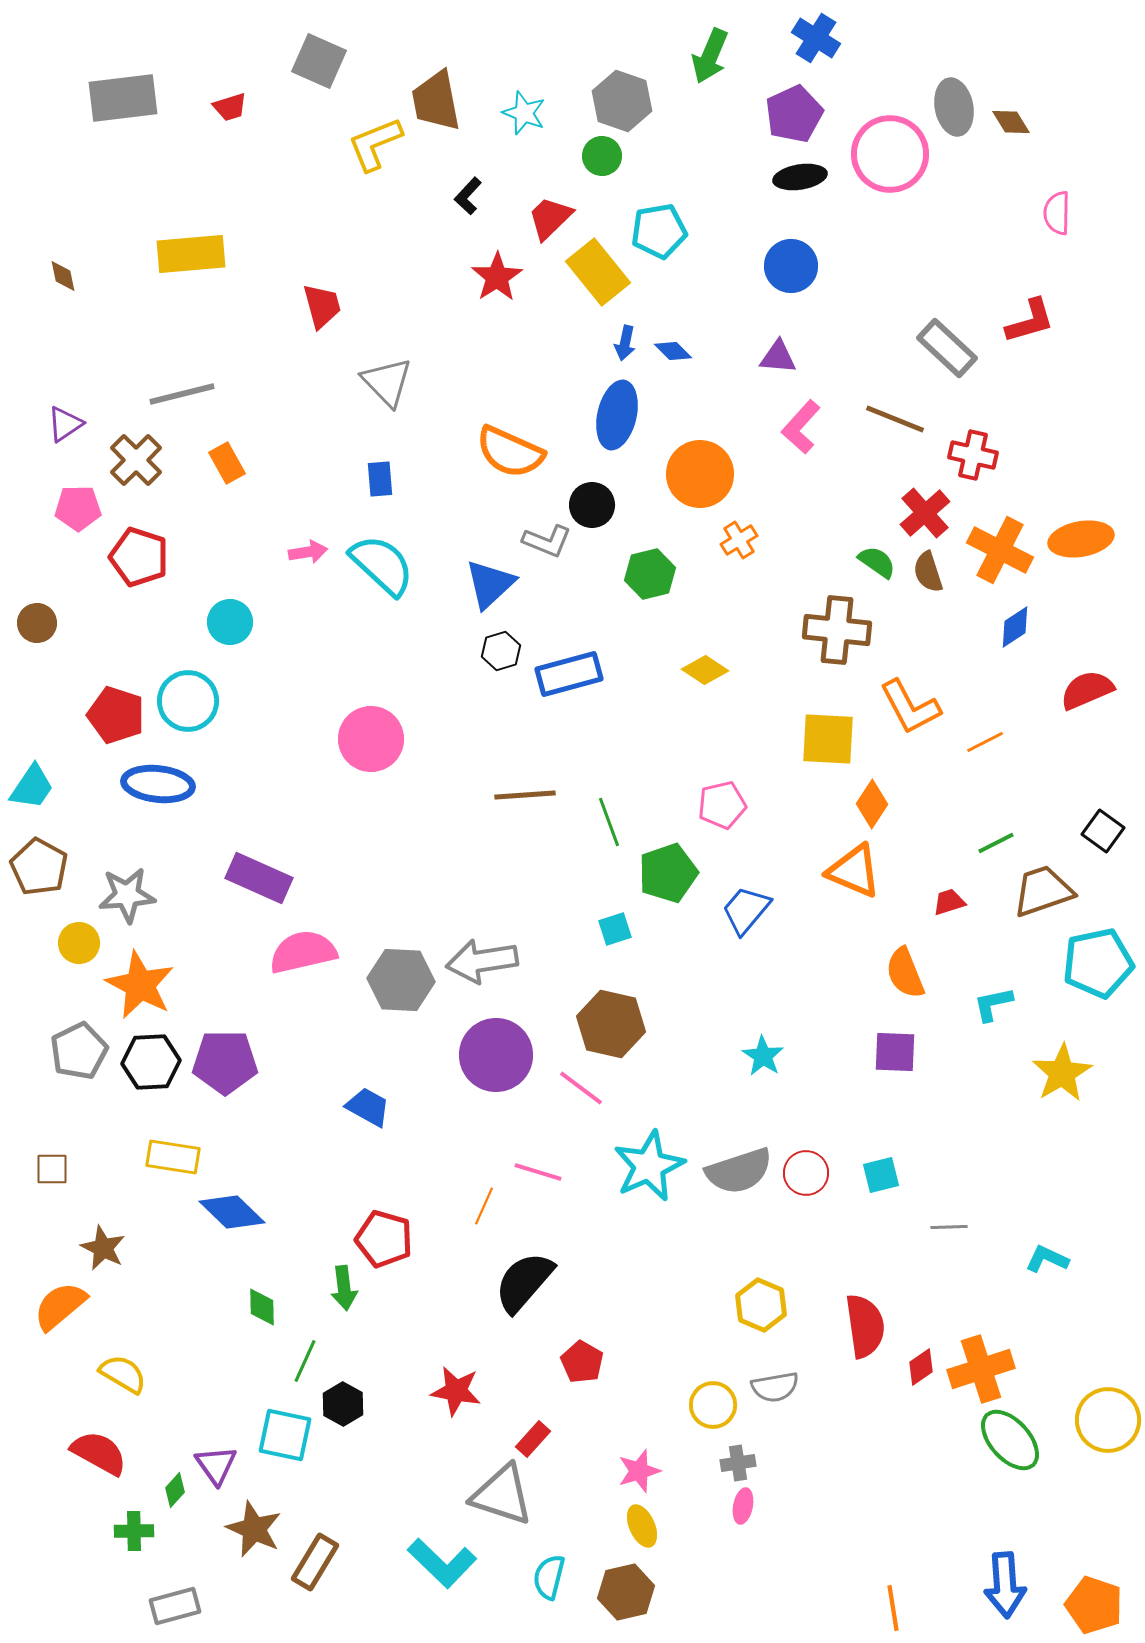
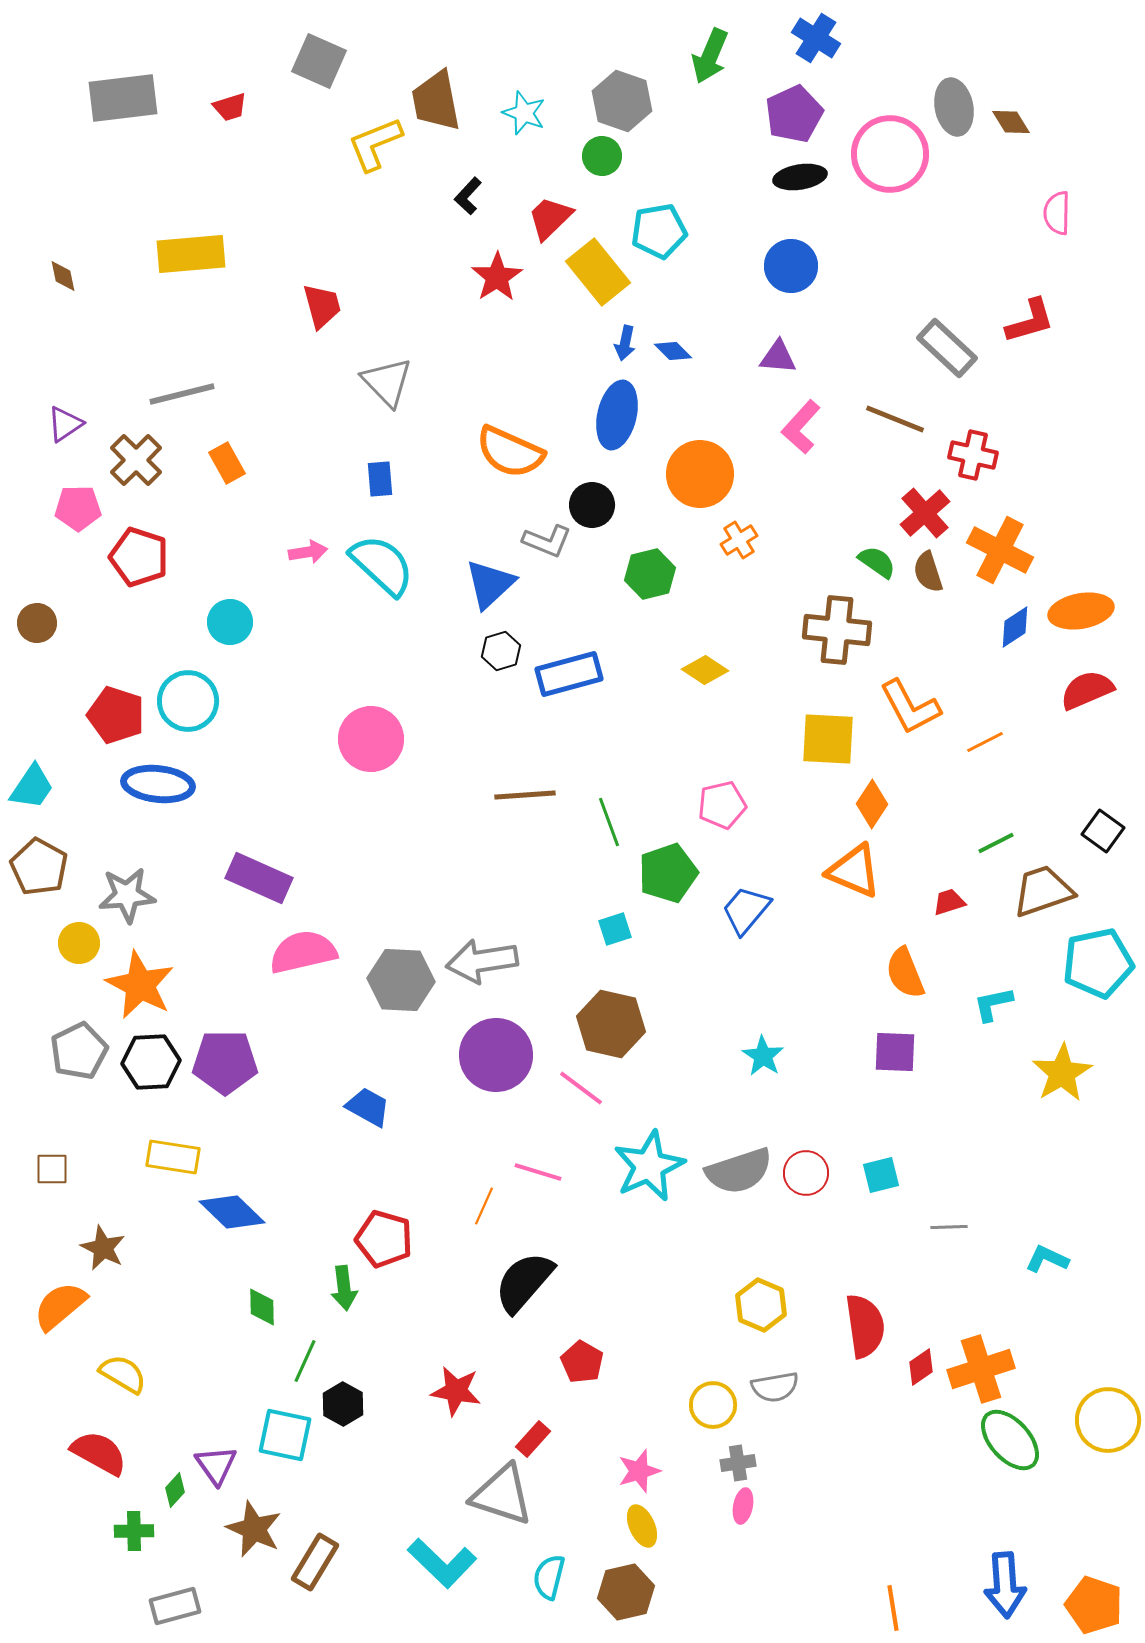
orange ellipse at (1081, 539): moved 72 px down
